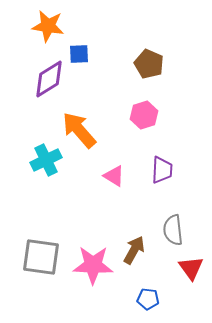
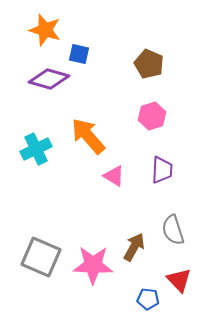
orange star: moved 3 px left, 4 px down; rotated 8 degrees clockwise
blue square: rotated 15 degrees clockwise
purple diamond: rotated 48 degrees clockwise
pink hexagon: moved 8 px right, 1 px down
orange arrow: moved 9 px right, 6 px down
cyan cross: moved 10 px left, 11 px up
gray semicircle: rotated 12 degrees counterclockwise
brown arrow: moved 3 px up
gray square: rotated 15 degrees clockwise
red triangle: moved 12 px left, 12 px down; rotated 8 degrees counterclockwise
